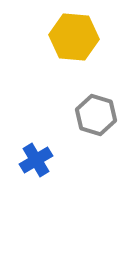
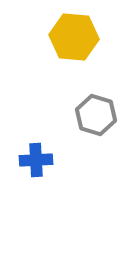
blue cross: rotated 28 degrees clockwise
